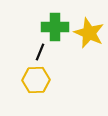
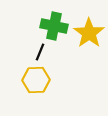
green cross: moved 1 px left, 1 px up; rotated 12 degrees clockwise
yellow star: rotated 12 degrees clockwise
